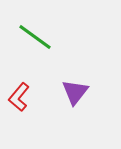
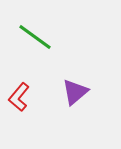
purple triangle: rotated 12 degrees clockwise
